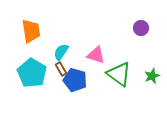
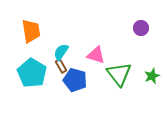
brown rectangle: moved 3 px up
green triangle: rotated 16 degrees clockwise
